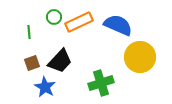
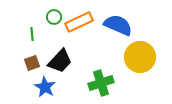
green line: moved 3 px right, 2 px down
